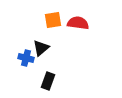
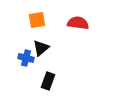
orange square: moved 16 px left
